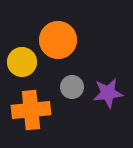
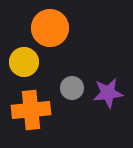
orange circle: moved 8 px left, 12 px up
yellow circle: moved 2 px right
gray circle: moved 1 px down
